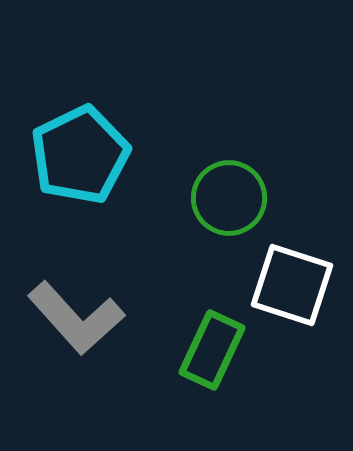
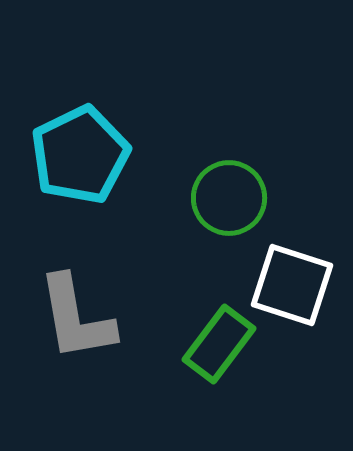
gray L-shape: rotated 32 degrees clockwise
green rectangle: moved 7 px right, 6 px up; rotated 12 degrees clockwise
